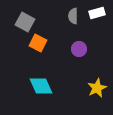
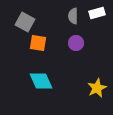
orange square: rotated 18 degrees counterclockwise
purple circle: moved 3 px left, 6 px up
cyan diamond: moved 5 px up
